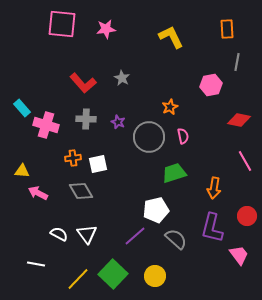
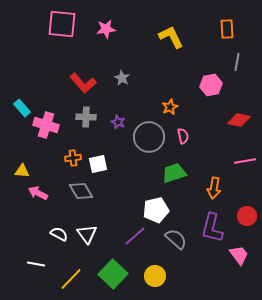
gray cross: moved 2 px up
pink line: rotated 70 degrees counterclockwise
yellow line: moved 7 px left
